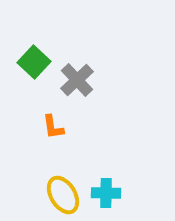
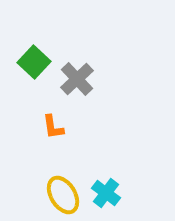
gray cross: moved 1 px up
cyan cross: rotated 36 degrees clockwise
